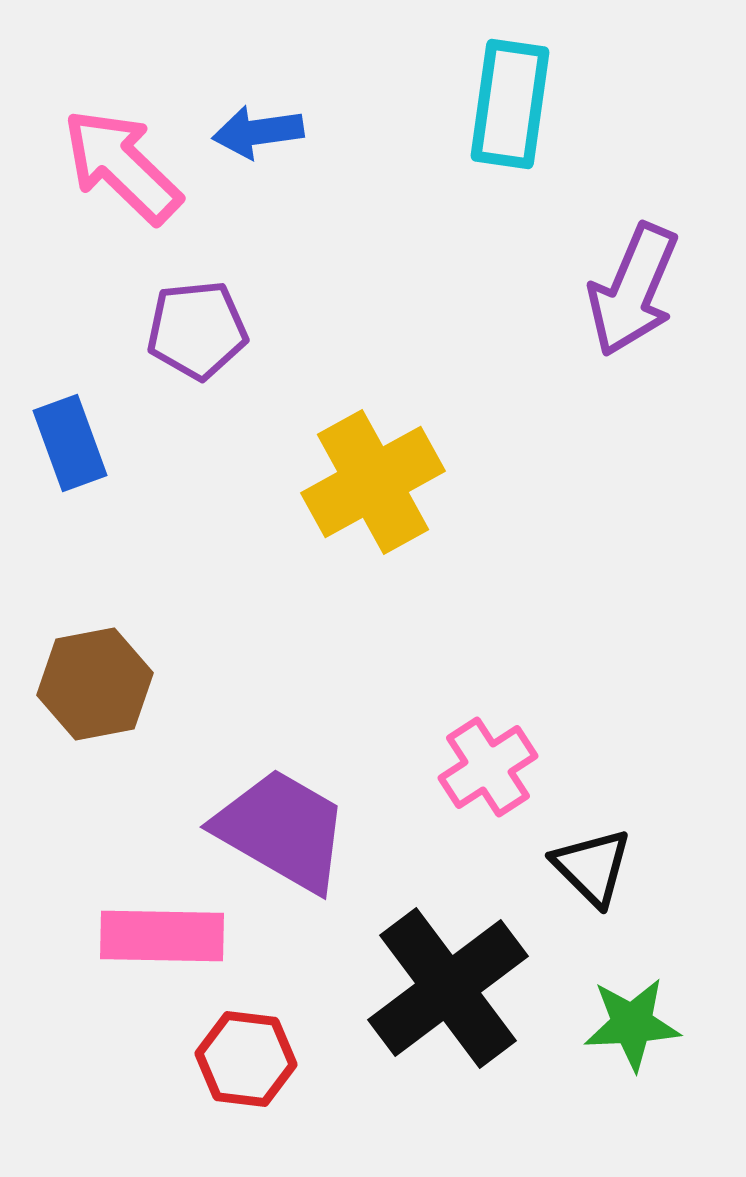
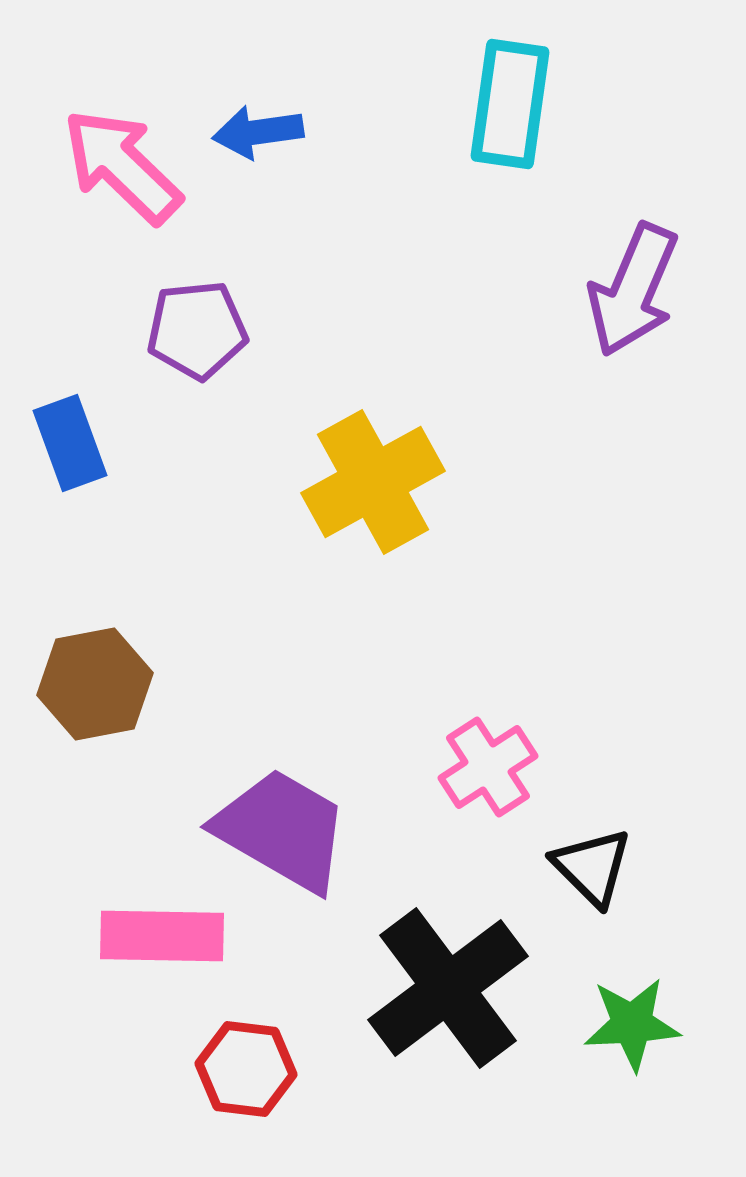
red hexagon: moved 10 px down
